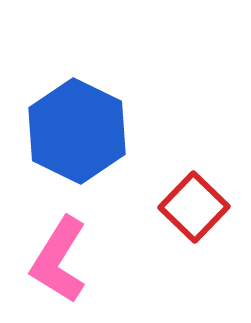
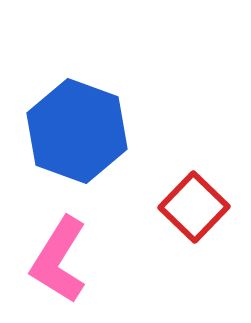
blue hexagon: rotated 6 degrees counterclockwise
